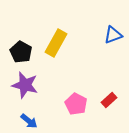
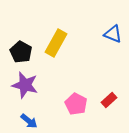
blue triangle: moved 1 px up; rotated 42 degrees clockwise
